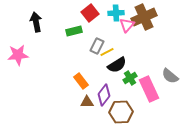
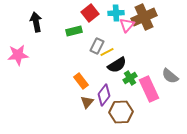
brown triangle: rotated 48 degrees counterclockwise
